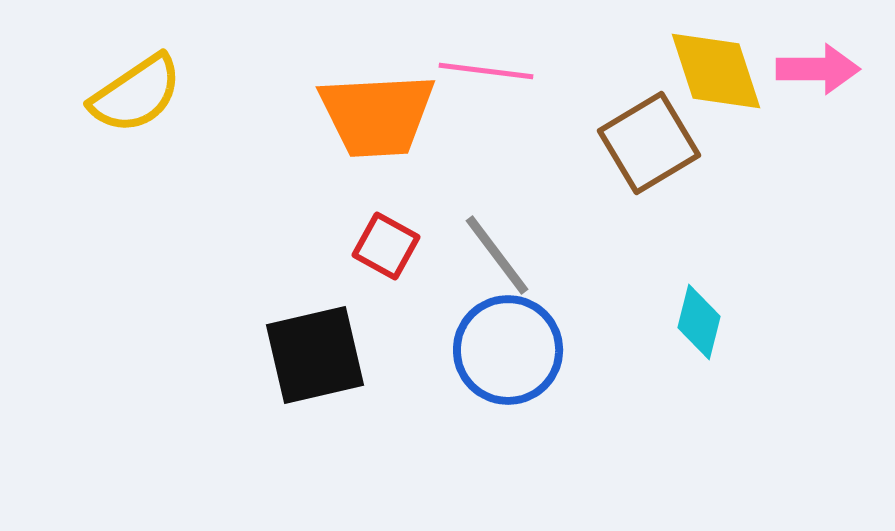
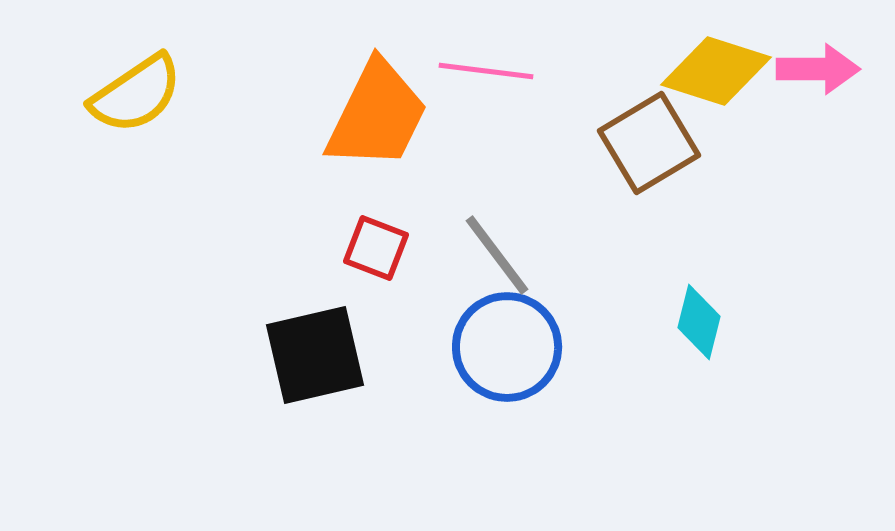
yellow diamond: rotated 54 degrees counterclockwise
orange trapezoid: rotated 61 degrees counterclockwise
red square: moved 10 px left, 2 px down; rotated 8 degrees counterclockwise
blue circle: moved 1 px left, 3 px up
